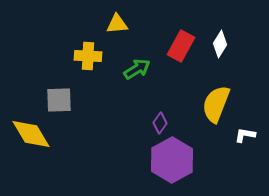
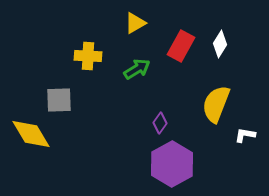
yellow triangle: moved 18 px right, 1 px up; rotated 25 degrees counterclockwise
purple hexagon: moved 4 px down
